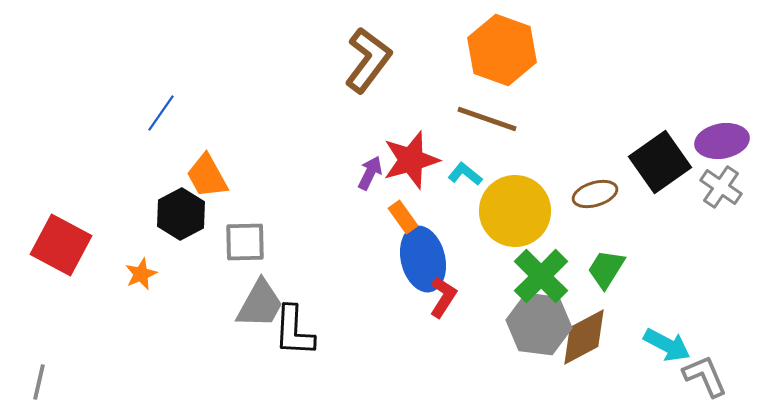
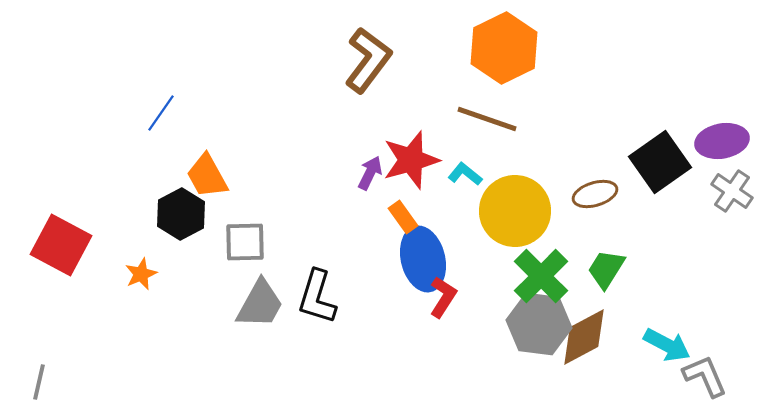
orange hexagon: moved 2 px right, 2 px up; rotated 14 degrees clockwise
gray cross: moved 11 px right, 4 px down
black L-shape: moved 23 px right, 34 px up; rotated 14 degrees clockwise
